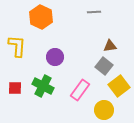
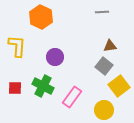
gray line: moved 8 px right
pink rectangle: moved 8 px left, 7 px down
